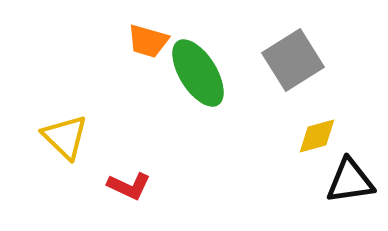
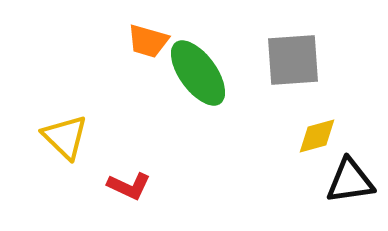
gray square: rotated 28 degrees clockwise
green ellipse: rotated 4 degrees counterclockwise
